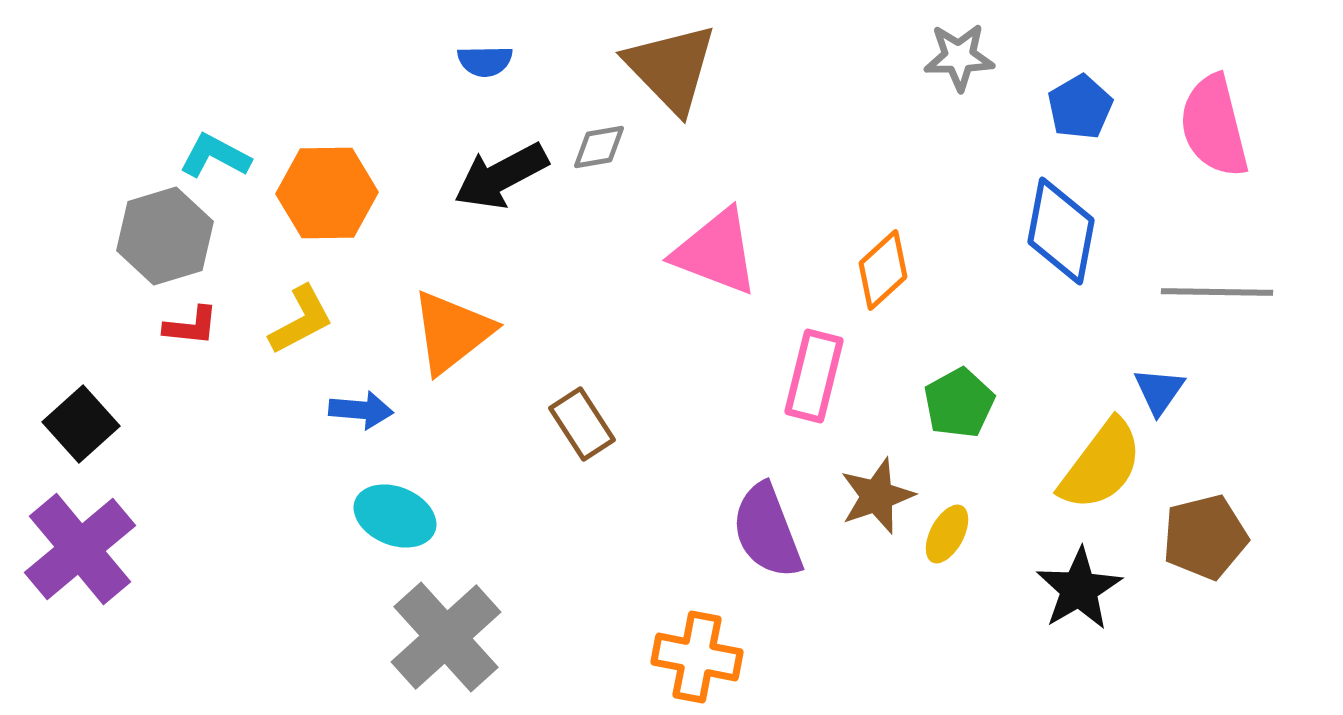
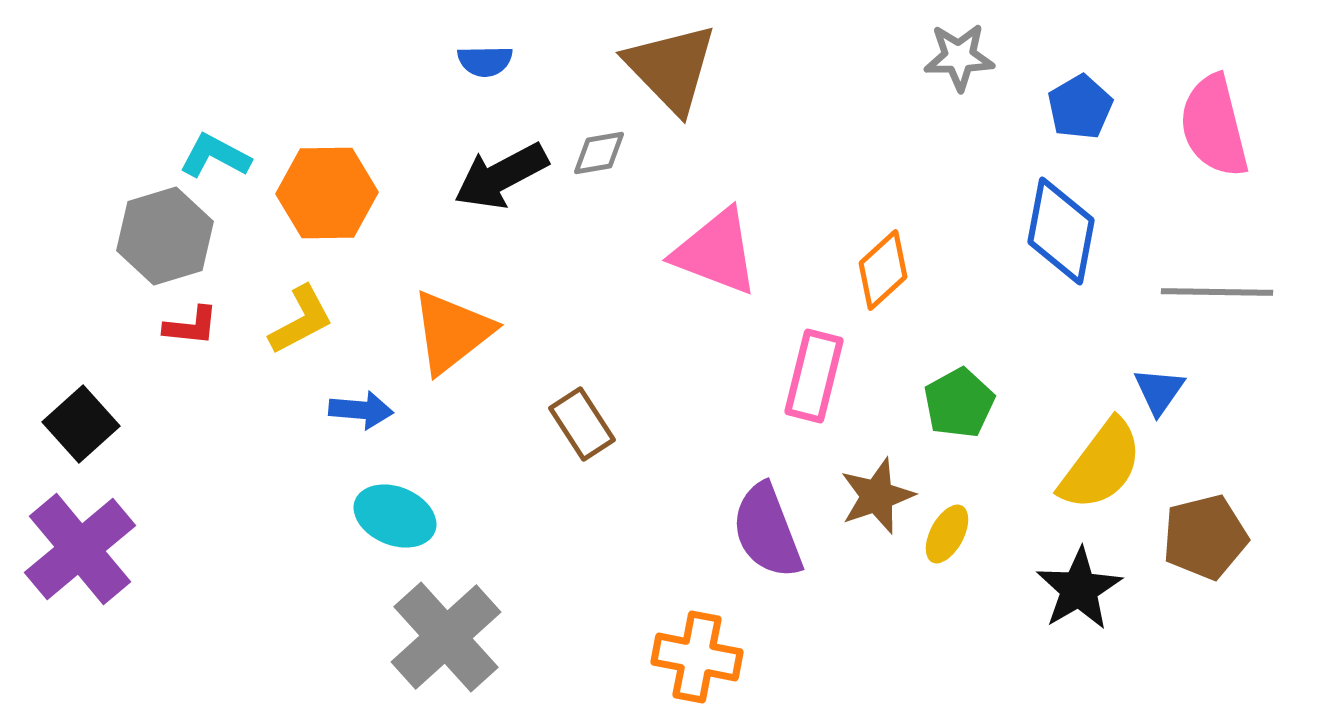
gray diamond: moved 6 px down
